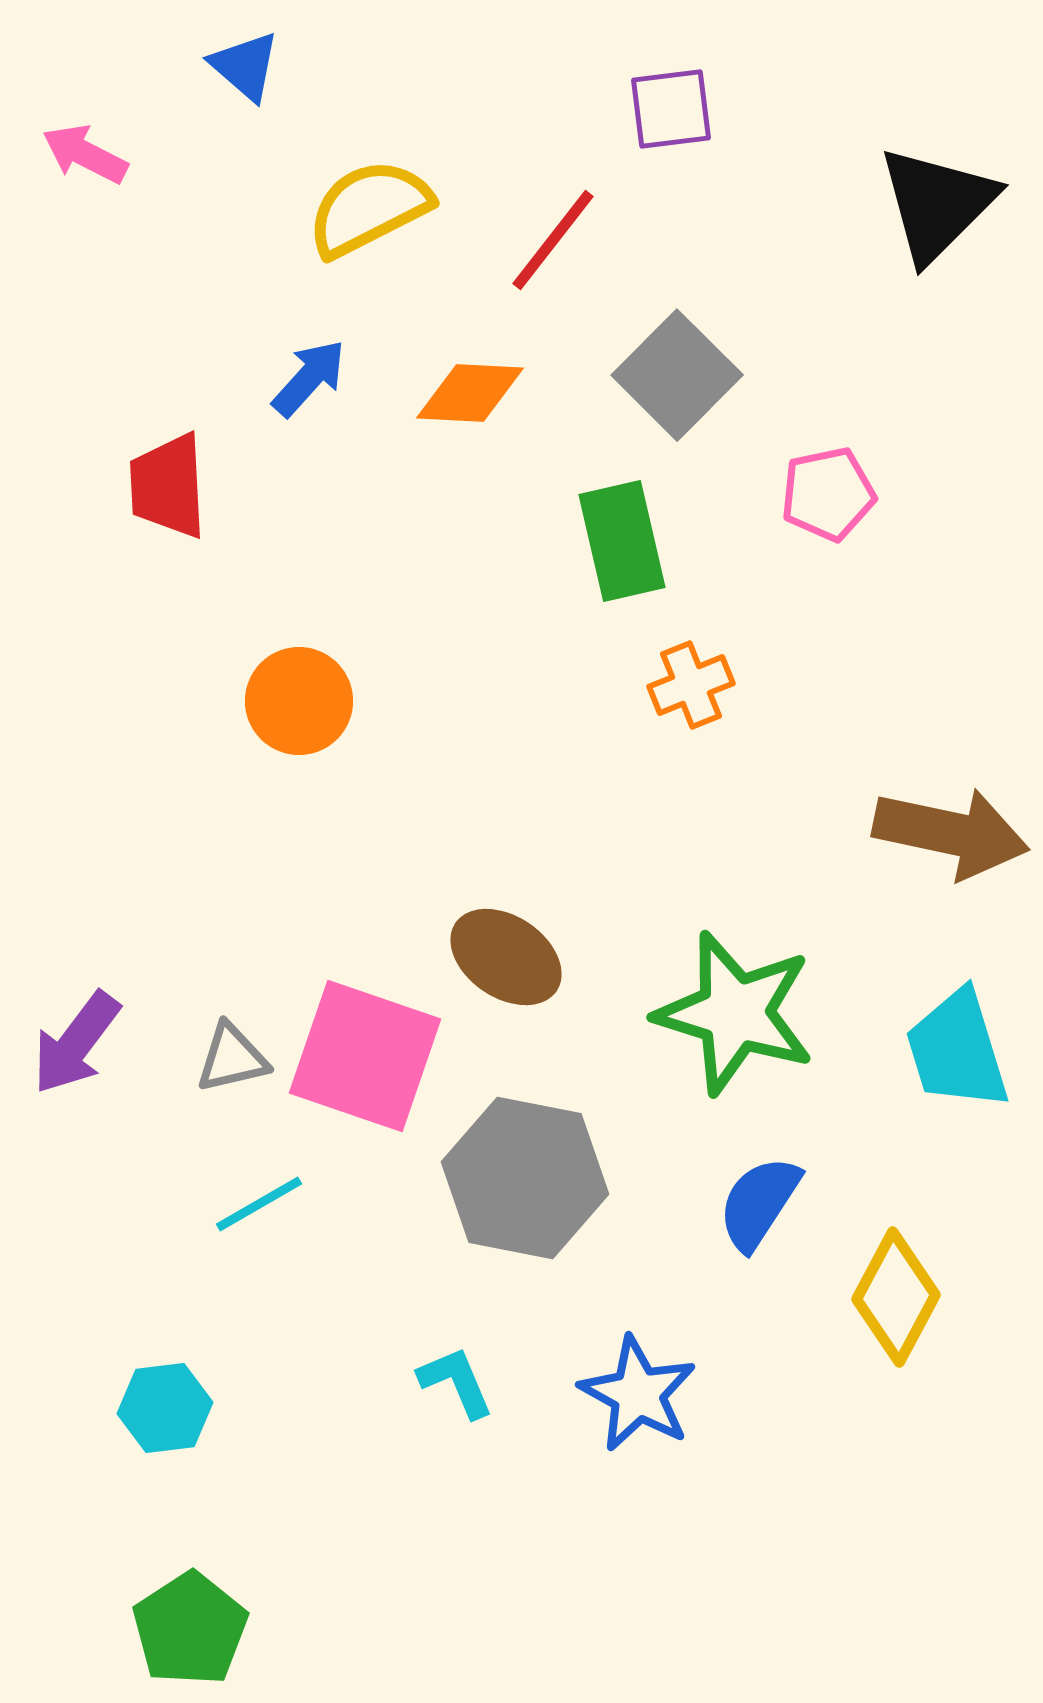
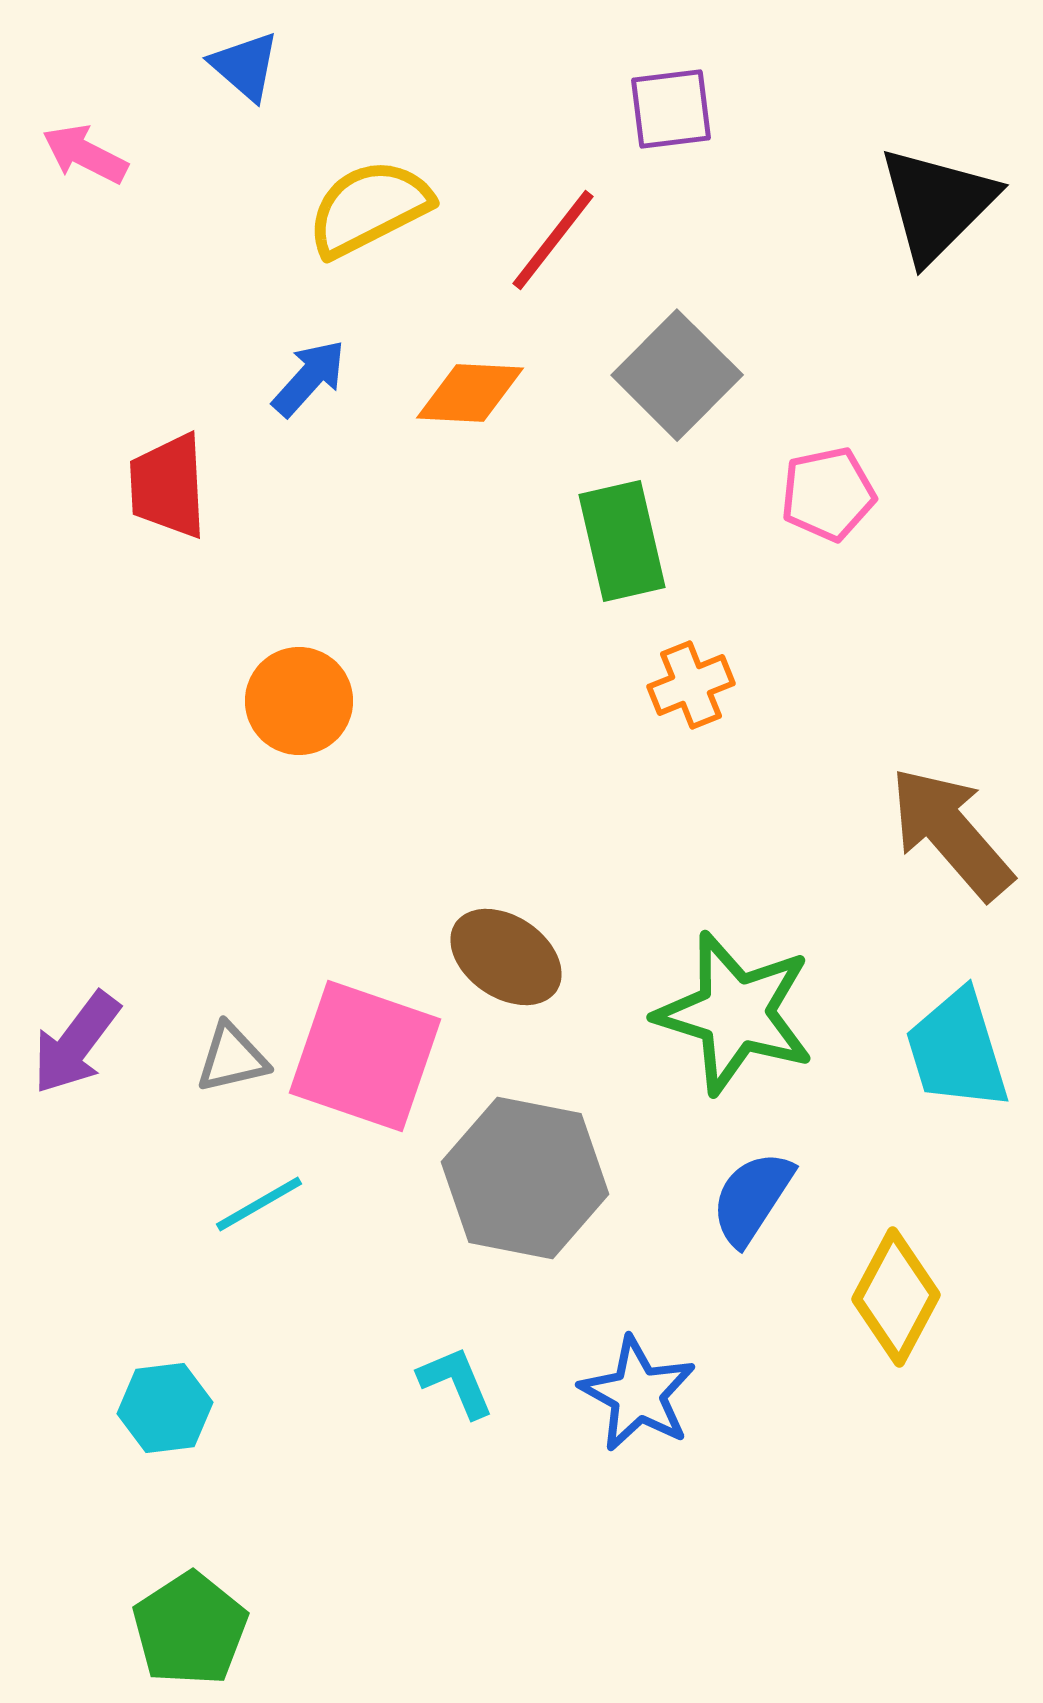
brown arrow: rotated 143 degrees counterclockwise
blue semicircle: moved 7 px left, 5 px up
